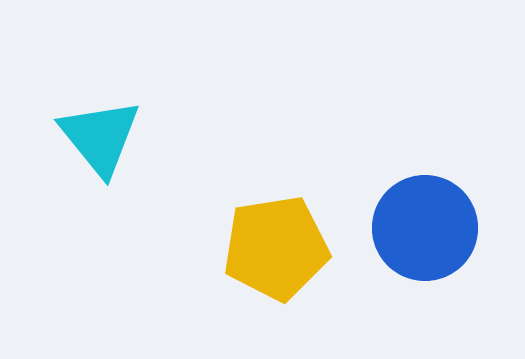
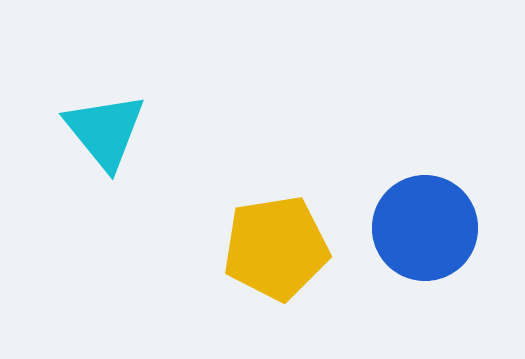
cyan triangle: moved 5 px right, 6 px up
